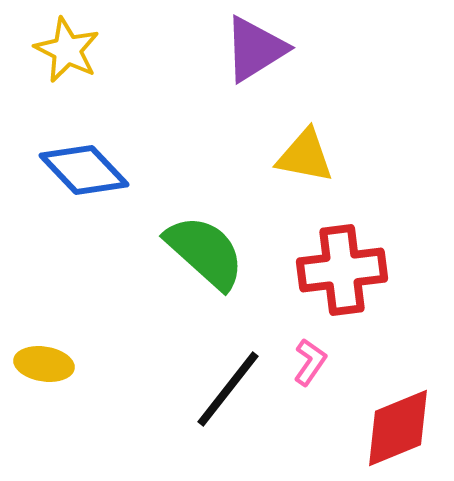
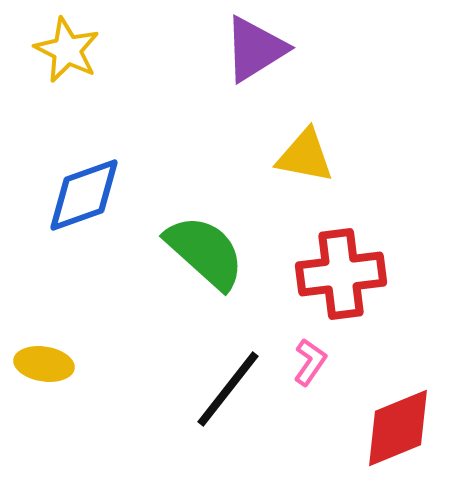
blue diamond: moved 25 px down; rotated 66 degrees counterclockwise
red cross: moved 1 px left, 4 px down
